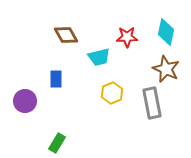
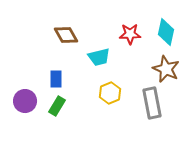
red star: moved 3 px right, 3 px up
yellow hexagon: moved 2 px left
green rectangle: moved 37 px up
